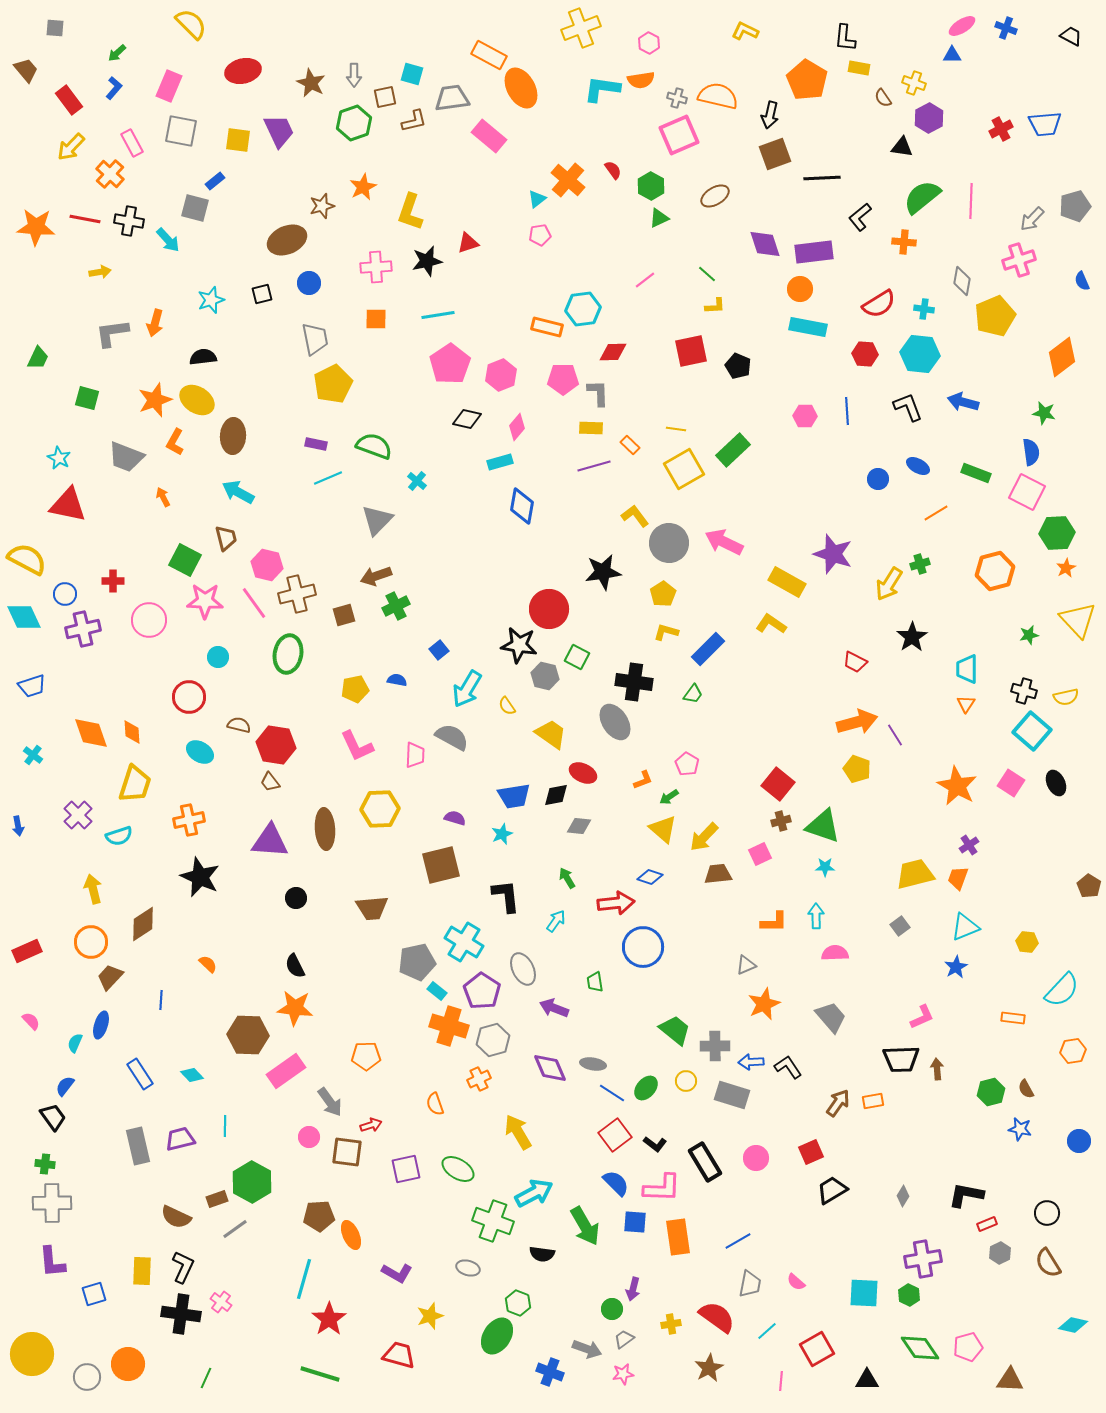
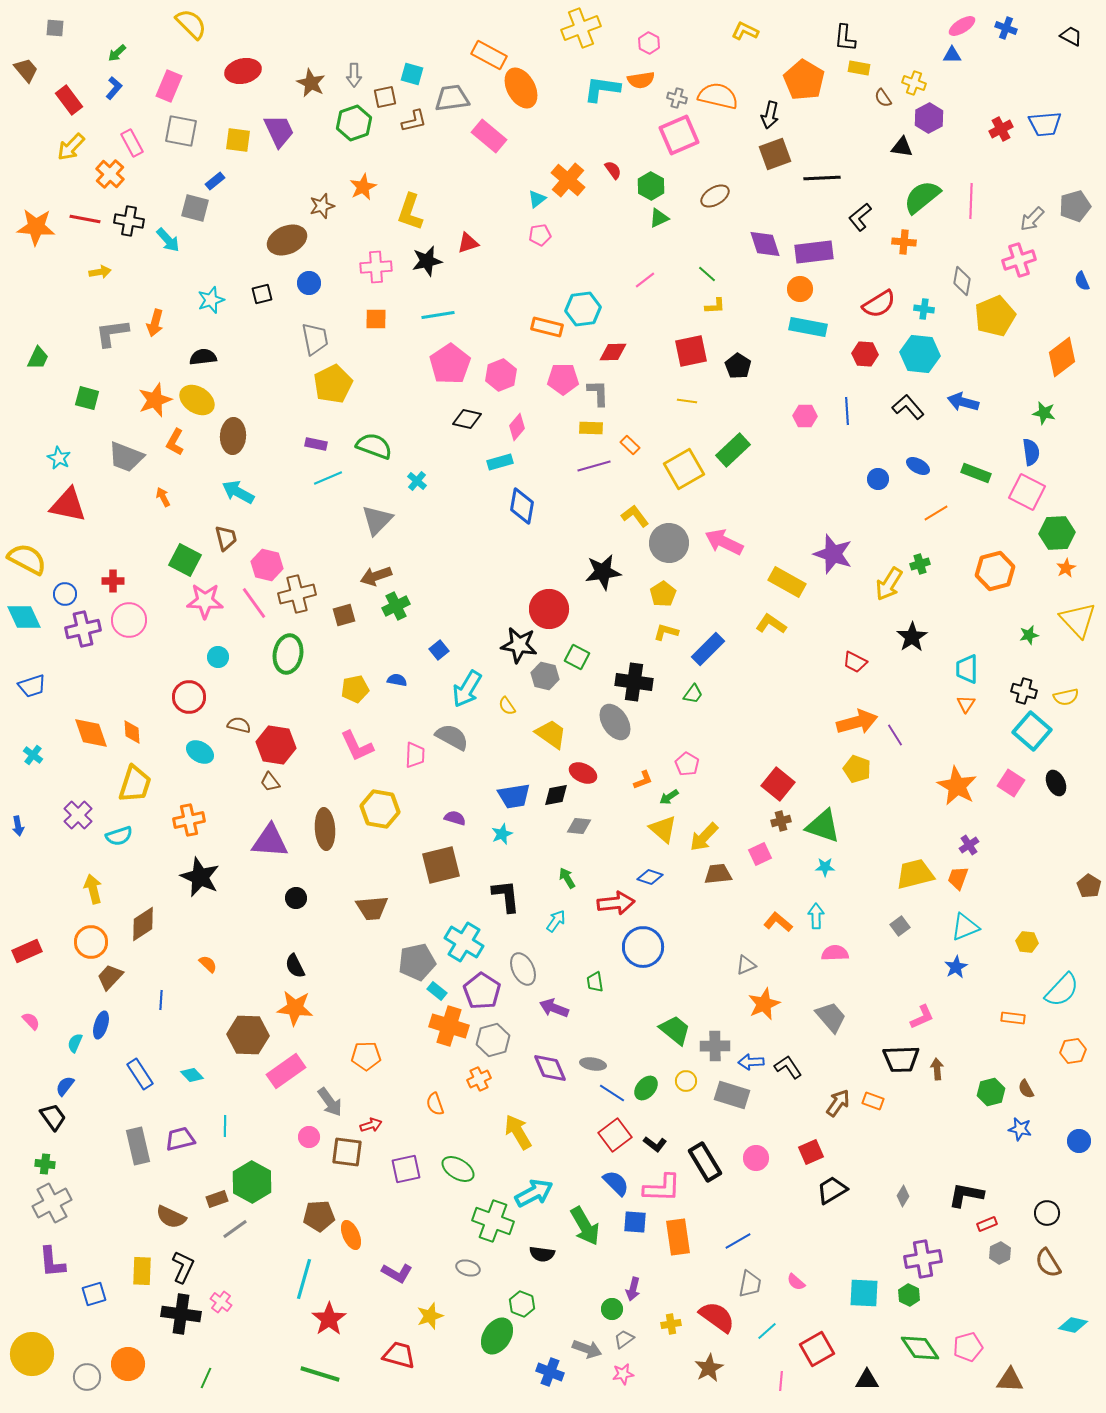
orange pentagon at (807, 80): moved 3 px left
black pentagon at (738, 366): rotated 10 degrees clockwise
black L-shape at (908, 407): rotated 20 degrees counterclockwise
yellow line at (676, 429): moved 11 px right, 28 px up
pink circle at (149, 620): moved 20 px left
yellow hexagon at (380, 809): rotated 12 degrees clockwise
orange L-shape at (774, 922): moved 4 px right; rotated 140 degrees counterclockwise
orange rectangle at (873, 1101): rotated 30 degrees clockwise
gray cross at (52, 1203): rotated 27 degrees counterclockwise
brown semicircle at (176, 1217): moved 5 px left
green hexagon at (518, 1303): moved 4 px right, 1 px down
